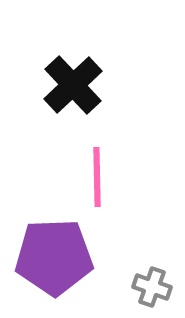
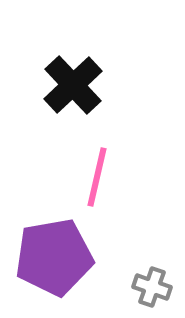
pink line: rotated 14 degrees clockwise
purple pentagon: rotated 8 degrees counterclockwise
